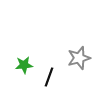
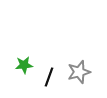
gray star: moved 14 px down
